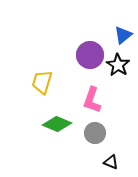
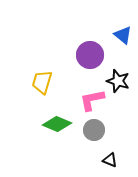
blue triangle: rotated 42 degrees counterclockwise
black star: moved 16 px down; rotated 15 degrees counterclockwise
pink L-shape: rotated 60 degrees clockwise
gray circle: moved 1 px left, 3 px up
black triangle: moved 1 px left, 2 px up
